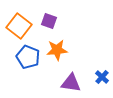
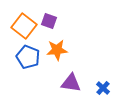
orange square: moved 5 px right
blue cross: moved 1 px right, 11 px down
